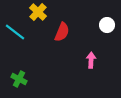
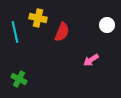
yellow cross: moved 6 px down; rotated 30 degrees counterclockwise
cyan line: rotated 40 degrees clockwise
pink arrow: rotated 126 degrees counterclockwise
